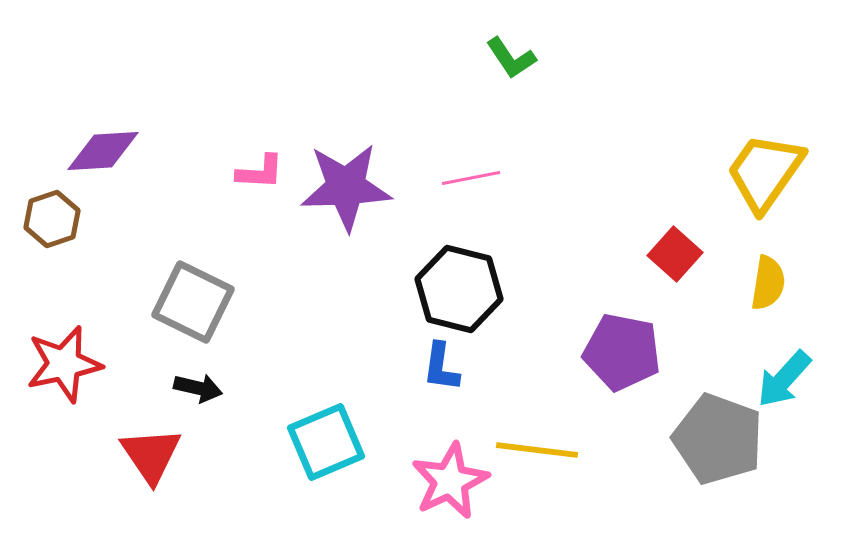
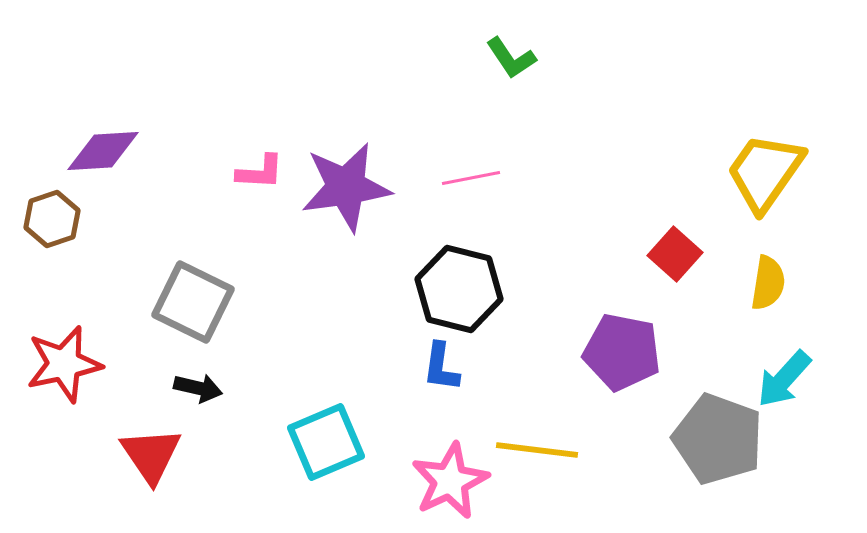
purple star: rotated 6 degrees counterclockwise
